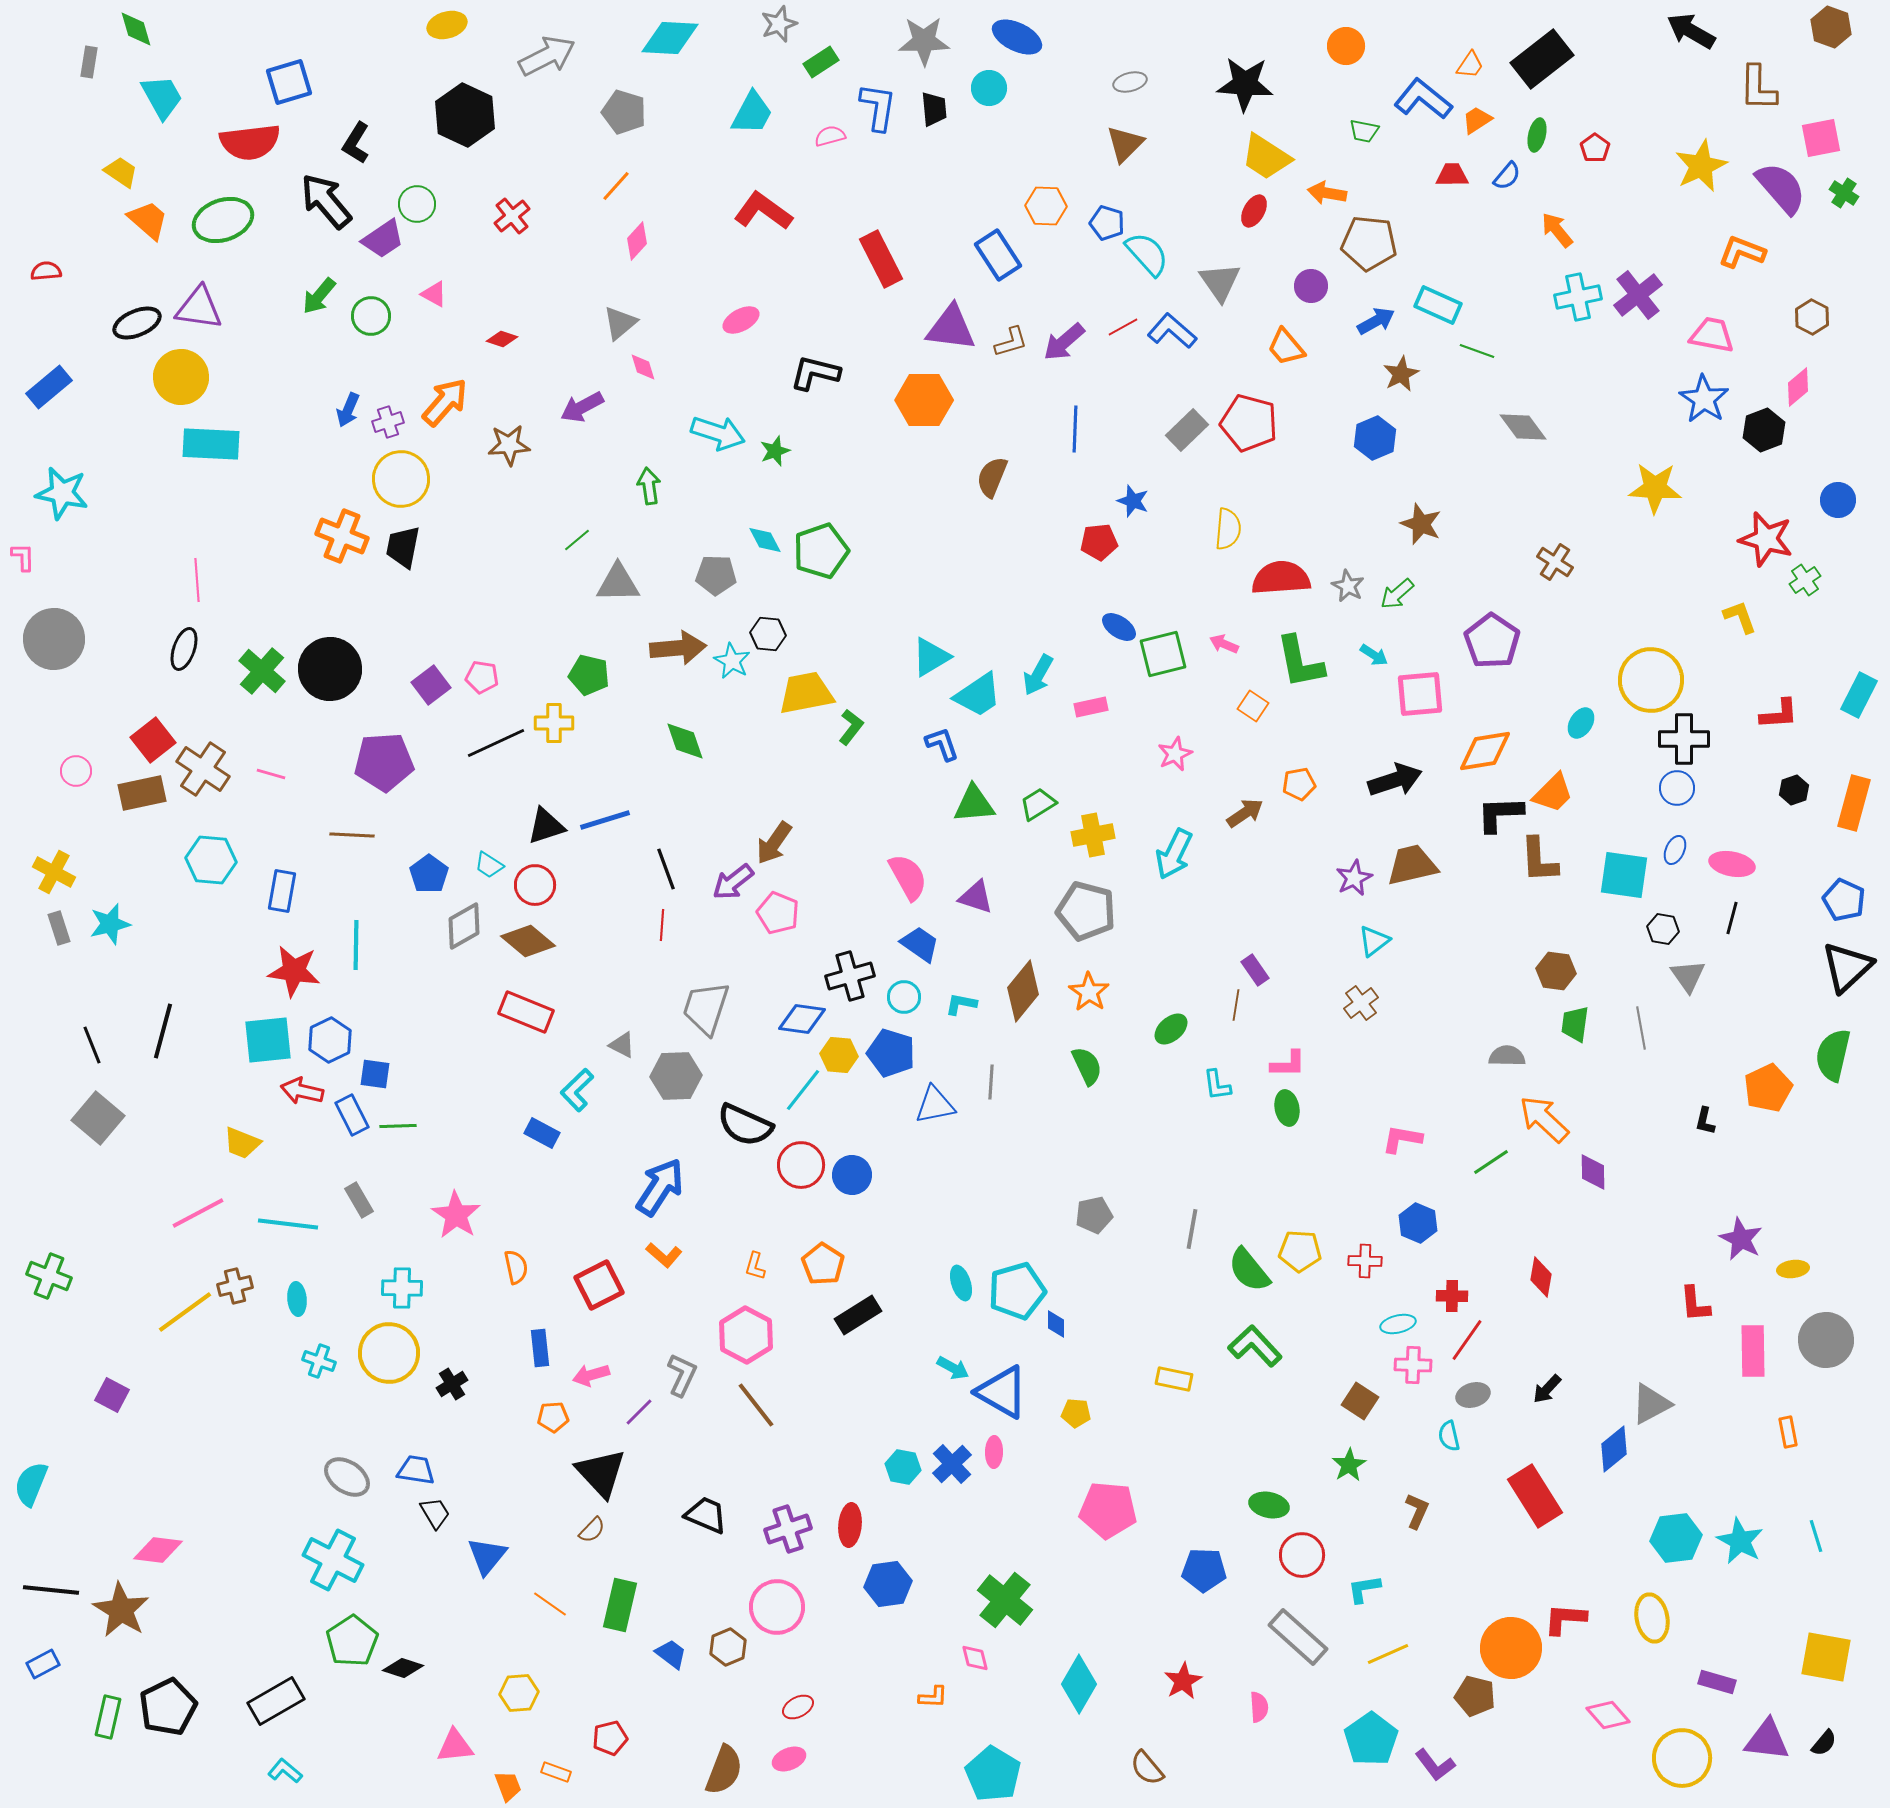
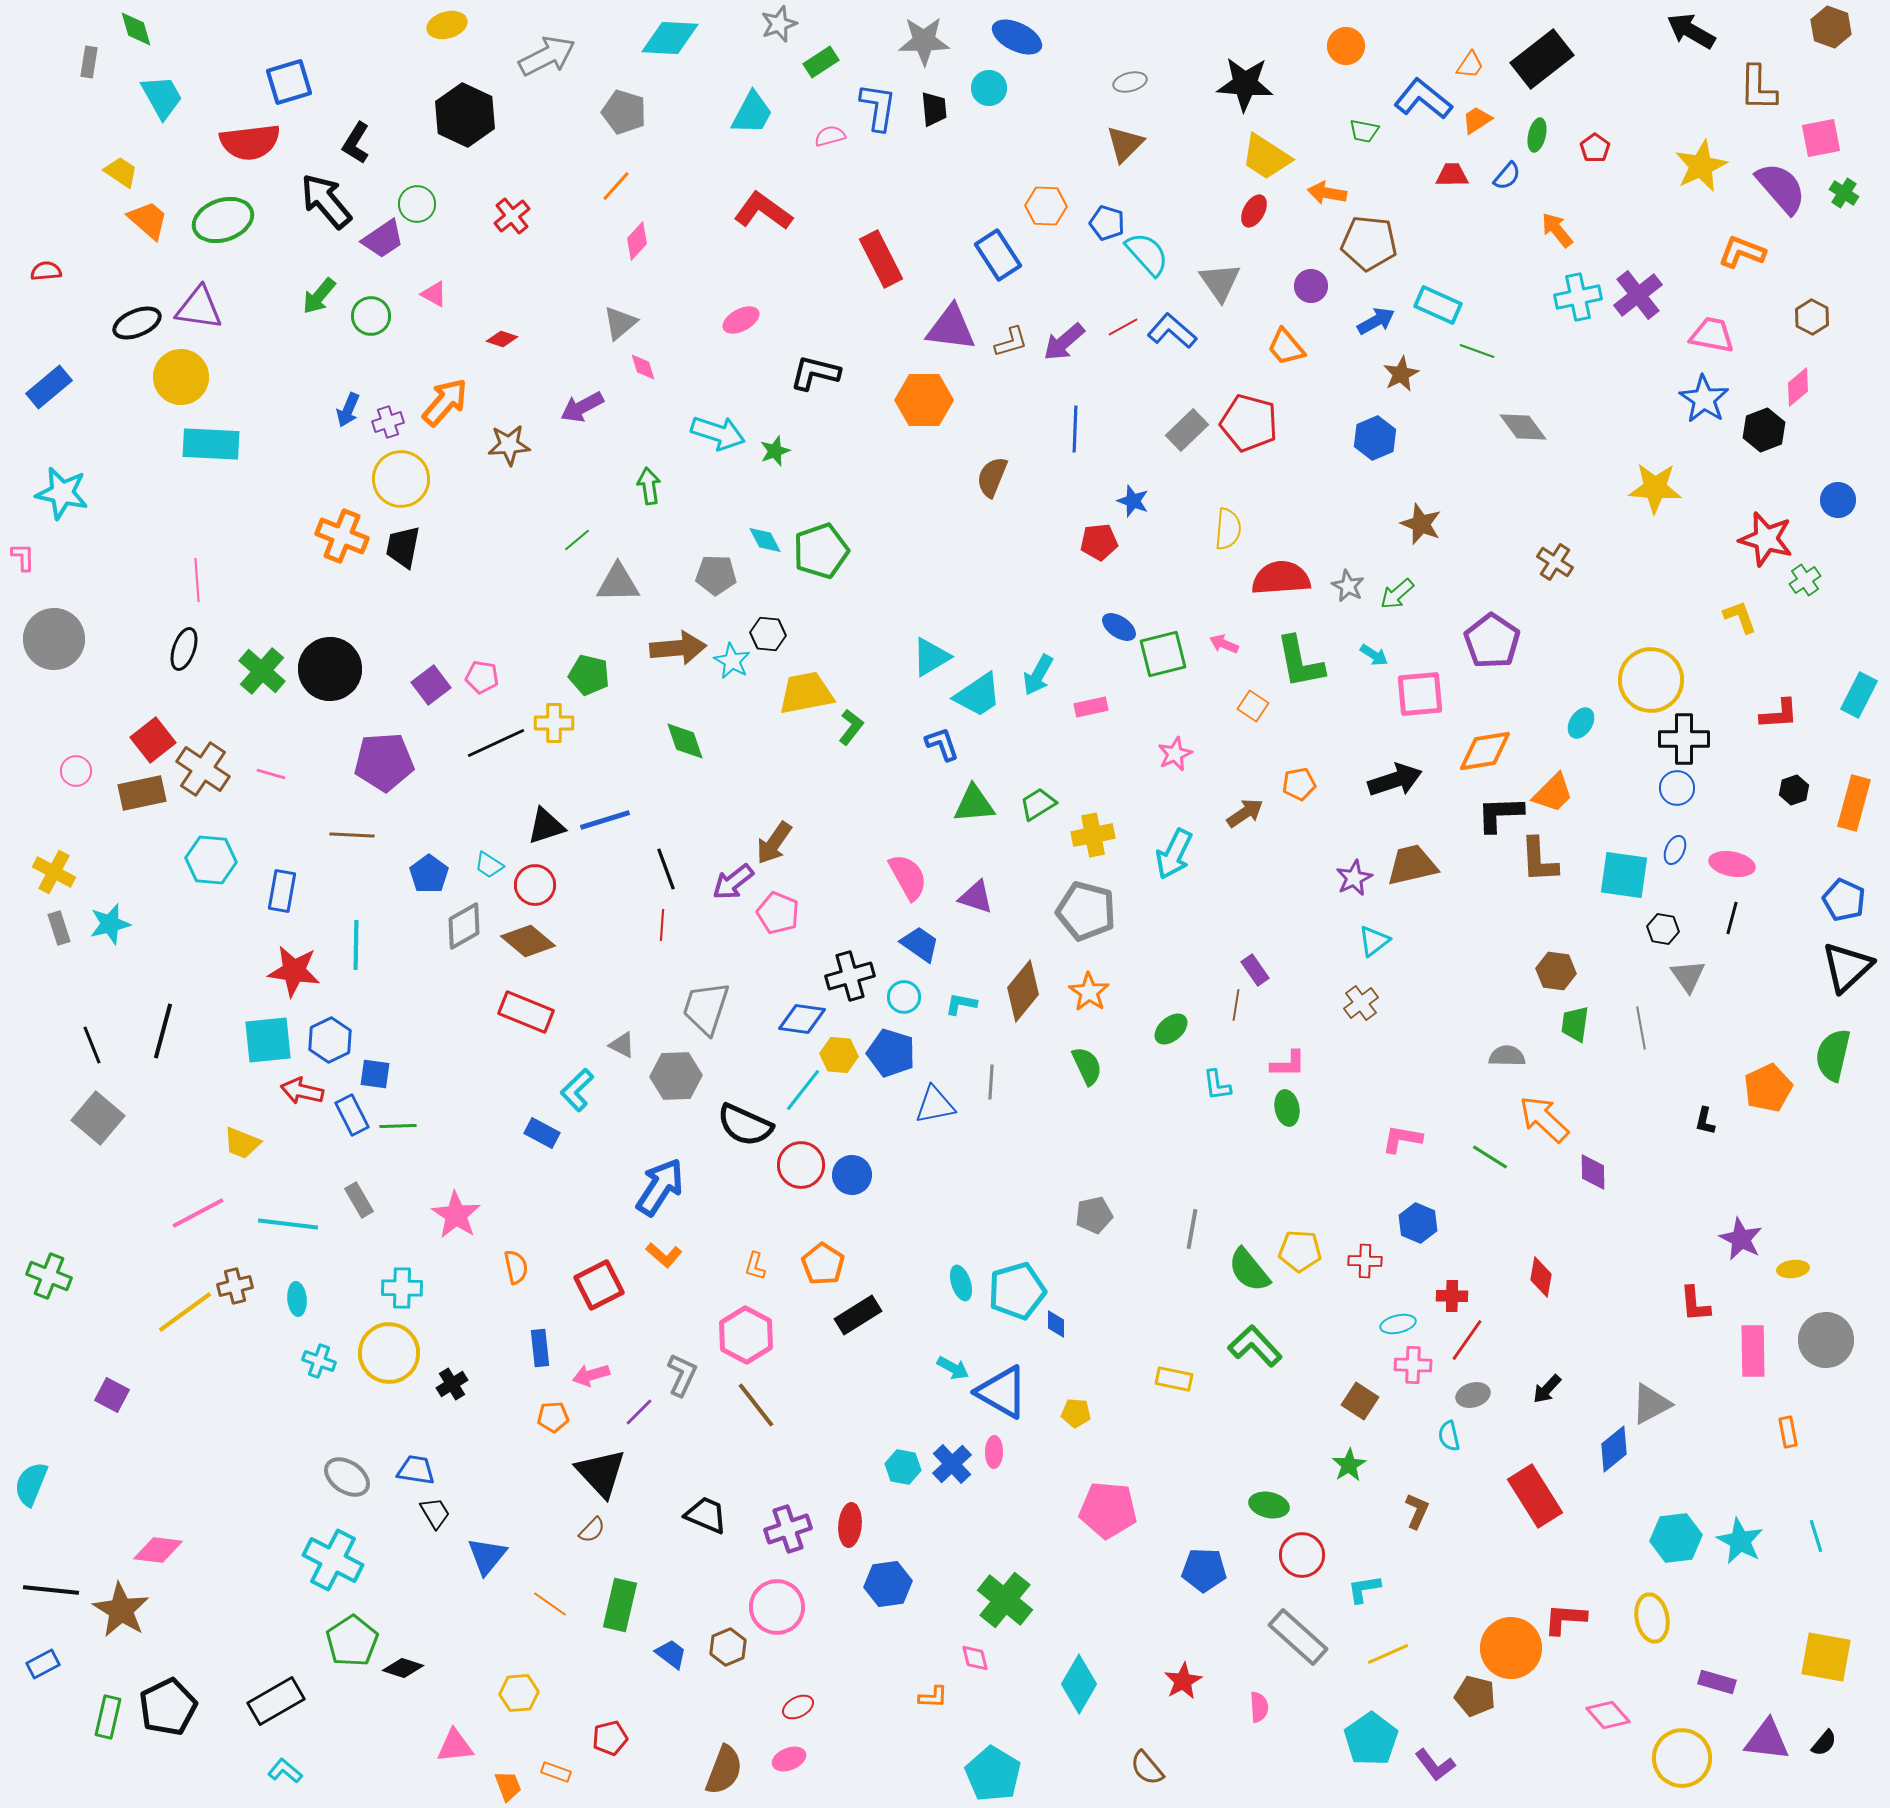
green line at (1491, 1162): moved 1 px left, 5 px up; rotated 66 degrees clockwise
